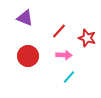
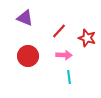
cyan line: rotated 48 degrees counterclockwise
